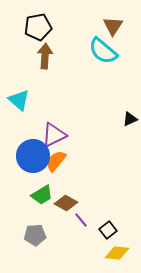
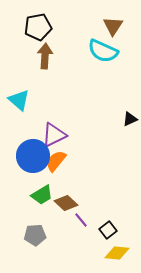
cyan semicircle: rotated 16 degrees counterclockwise
brown diamond: rotated 15 degrees clockwise
